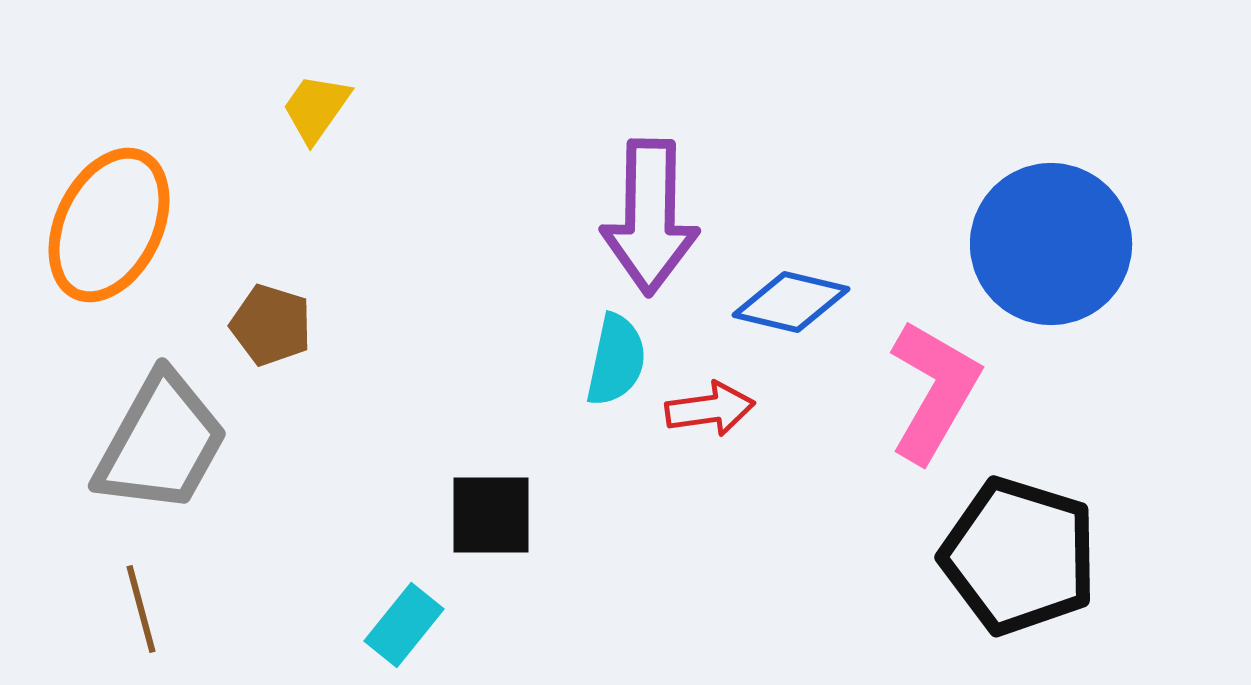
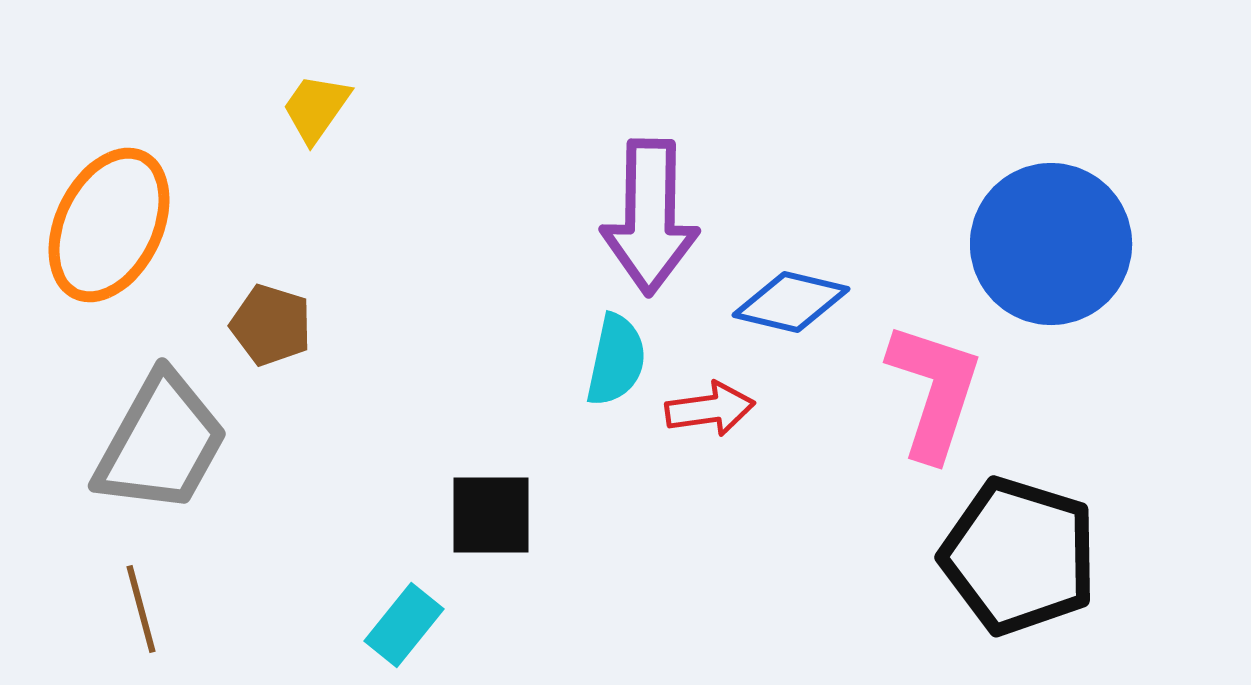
pink L-shape: rotated 12 degrees counterclockwise
